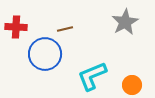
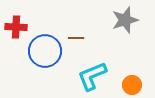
gray star: moved 2 px up; rotated 12 degrees clockwise
brown line: moved 11 px right, 9 px down; rotated 14 degrees clockwise
blue circle: moved 3 px up
